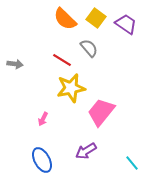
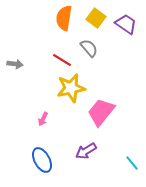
orange semicircle: moved 1 px left, 1 px up; rotated 55 degrees clockwise
